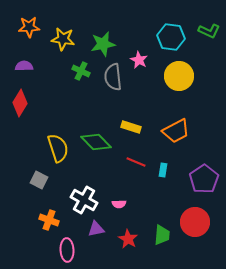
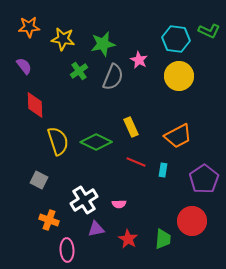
cyan hexagon: moved 5 px right, 2 px down
purple semicircle: rotated 54 degrees clockwise
green cross: moved 2 px left; rotated 30 degrees clockwise
gray semicircle: rotated 152 degrees counterclockwise
red diamond: moved 15 px right, 2 px down; rotated 32 degrees counterclockwise
yellow rectangle: rotated 48 degrees clockwise
orange trapezoid: moved 2 px right, 5 px down
green diamond: rotated 20 degrees counterclockwise
yellow semicircle: moved 7 px up
white cross: rotated 28 degrees clockwise
red circle: moved 3 px left, 1 px up
green trapezoid: moved 1 px right, 4 px down
